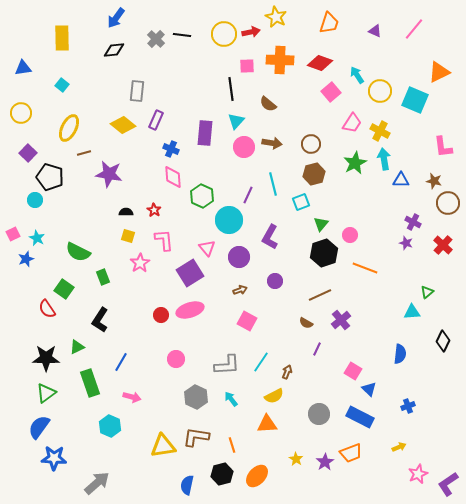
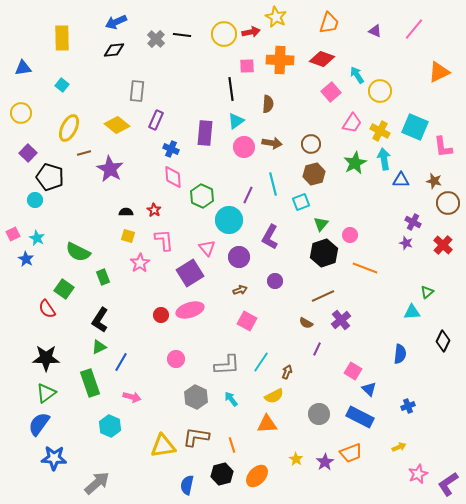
blue arrow at (116, 18): moved 4 px down; rotated 30 degrees clockwise
red diamond at (320, 63): moved 2 px right, 4 px up
cyan square at (415, 100): moved 27 px down
brown semicircle at (268, 104): rotated 126 degrees counterclockwise
cyan triangle at (236, 121): rotated 12 degrees clockwise
yellow diamond at (123, 125): moved 6 px left
purple star at (109, 174): moved 1 px right, 5 px up; rotated 20 degrees clockwise
blue star at (26, 259): rotated 21 degrees counterclockwise
brown line at (320, 295): moved 3 px right, 1 px down
green triangle at (77, 347): moved 22 px right
blue semicircle at (39, 427): moved 3 px up
